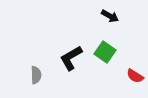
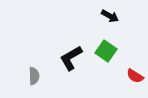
green square: moved 1 px right, 1 px up
gray semicircle: moved 2 px left, 1 px down
